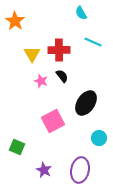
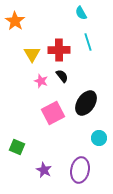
cyan line: moved 5 px left; rotated 48 degrees clockwise
pink square: moved 8 px up
